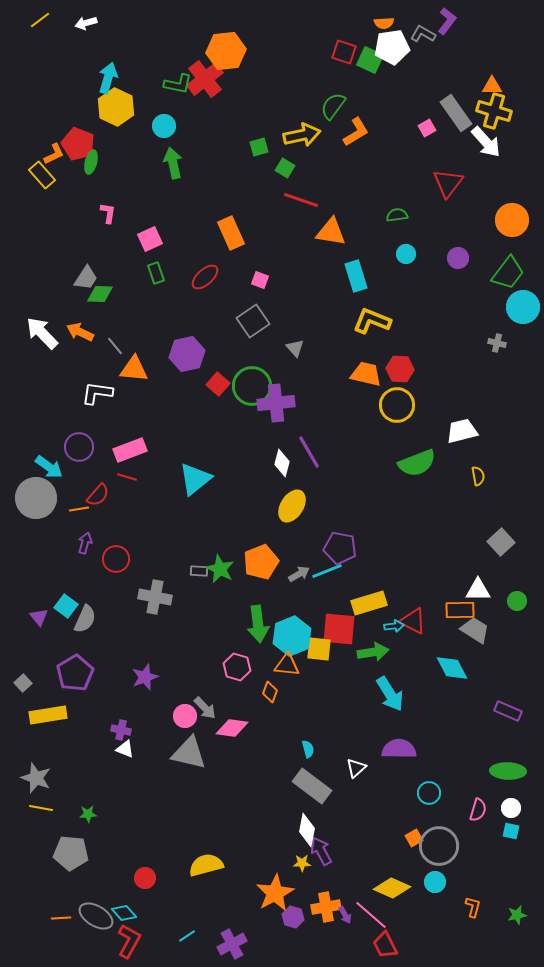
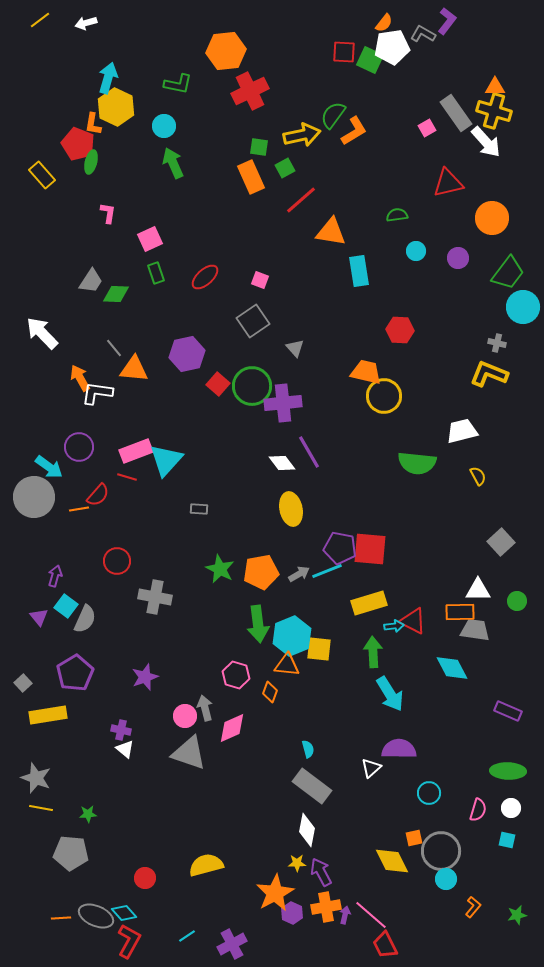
orange semicircle at (384, 23): rotated 48 degrees counterclockwise
red square at (344, 52): rotated 15 degrees counterclockwise
red cross at (205, 79): moved 45 px right, 12 px down; rotated 12 degrees clockwise
orange triangle at (492, 86): moved 3 px right, 1 px down
green semicircle at (333, 106): moved 9 px down
orange L-shape at (356, 132): moved 2 px left, 1 px up
green square at (259, 147): rotated 24 degrees clockwise
orange L-shape at (54, 154): moved 39 px right, 30 px up; rotated 125 degrees clockwise
green arrow at (173, 163): rotated 12 degrees counterclockwise
green square at (285, 168): rotated 30 degrees clockwise
red triangle at (448, 183): rotated 40 degrees clockwise
red line at (301, 200): rotated 60 degrees counterclockwise
orange circle at (512, 220): moved 20 px left, 2 px up
orange rectangle at (231, 233): moved 20 px right, 56 px up
cyan circle at (406, 254): moved 10 px right, 3 px up
cyan rectangle at (356, 276): moved 3 px right, 5 px up; rotated 8 degrees clockwise
gray trapezoid at (86, 278): moved 5 px right, 3 px down
green diamond at (100, 294): moved 16 px right
yellow L-shape at (372, 321): moved 117 px right, 53 px down
orange arrow at (80, 332): moved 46 px down; rotated 36 degrees clockwise
gray line at (115, 346): moved 1 px left, 2 px down
red hexagon at (400, 369): moved 39 px up
orange trapezoid at (366, 374): moved 2 px up
purple cross at (276, 403): moved 7 px right
yellow circle at (397, 405): moved 13 px left, 9 px up
pink rectangle at (130, 450): moved 6 px right, 1 px down
white diamond at (282, 463): rotated 52 degrees counterclockwise
green semicircle at (417, 463): rotated 27 degrees clockwise
yellow semicircle at (478, 476): rotated 18 degrees counterclockwise
cyan triangle at (195, 479): moved 29 px left, 19 px up; rotated 9 degrees counterclockwise
gray circle at (36, 498): moved 2 px left, 1 px up
yellow ellipse at (292, 506): moved 1 px left, 3 px down; rotated 44 degrees counterclockwise
purple arrow at (85, 543): moved 30 px left, 33 px down
red circle at (116, 559): moved 1 px right, 2 px down
orange pentagon at (261, 562): moved 10 px down; rotated 12 degrees clockwise
gray rectangle at (199, 571): moved 62 px up
orange rectangle at (460, 610): moved 2 px down
red square at (339, 629): moved 31 px right, 80 px up
gray trapezoid at (475, 630): rotated 24 degrees counterclockwise
green arrow at (373, 652): rotated 84 degrees counterclockwise
pink hexagon at (237, 667): moved 1 px left, 8 px down
gray arrow at (205, 708): rotated 150 degrees counterclockwise
pink diamond at (232, 728): rotated 32 degrees counterclockwise
white triangle at (125, 749): rotated 18 degrees clockwise
gray triangle at (189, 753): rotated 6 degrees clockwise
white triangle at (356, 768): moved 15 px right
cyan square at (511, 831): moved 4 px left, 9 px down
orange square at (414, 838): rotated 18 degrees clockwise
gray circle at (439, 846): moved 2 px right, 5 px down
purple arrow at (321, 851): moved 21 px down
yellow star at (302, 863): moved 5 px left
cyan circle at (435, 882): moved 11 px right, 3 px up
yellow diamond at (392, 888): moved 27 px up; rotated 39 degrees clockwise
orange L-shape at (473, 907): rotated 25 degrees clockwise
purple arrow at (345, 915): rotated 138 degrees counterclockwise
gray ellipse at (96, 916): rotated 8 degrees counterclockwise
purple hexagon at (293, 917): moved 1 px left, 4 px up; rotated 10 degrees clockwise
